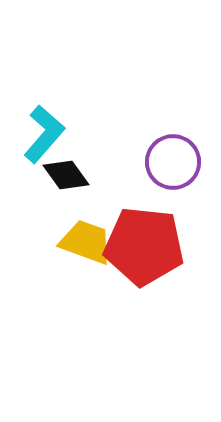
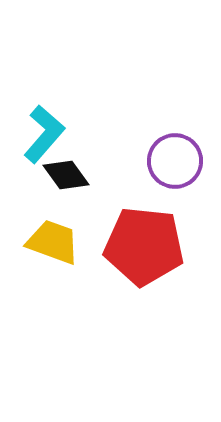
purple circle: moved 2 px right, 1 px up
yellow trapezoid: moved 33 px left
